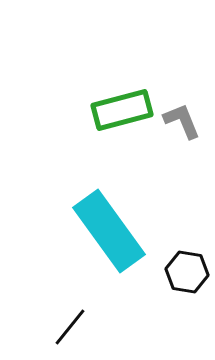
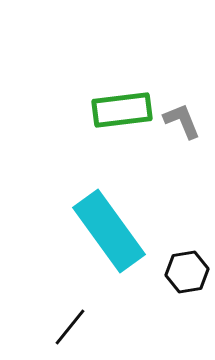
green rectangle: rotated 8 degrees clockwise
black hexagon: rotated 18 degrees counterclockwise
